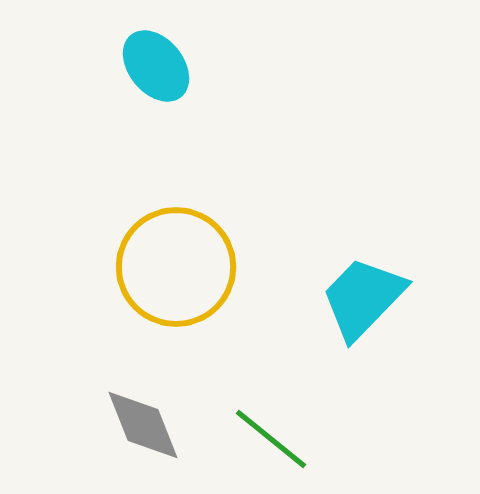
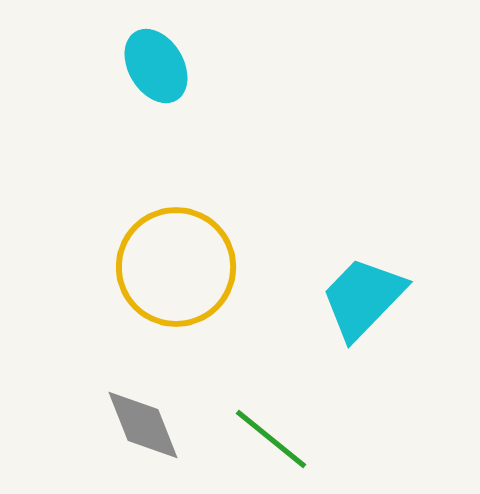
cyan ellipse: rotated 8 degrees clockwise
